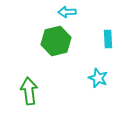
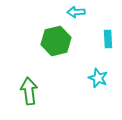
cyan arrow: moved 9 px right
